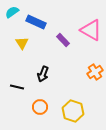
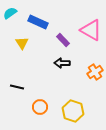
cyan semicircle: moved 2 px left, 1 px down
blue rectangle: moved 2 px right
black arrow: moved 19 px right, 11 px up; rotated 70 degrees clockwise
